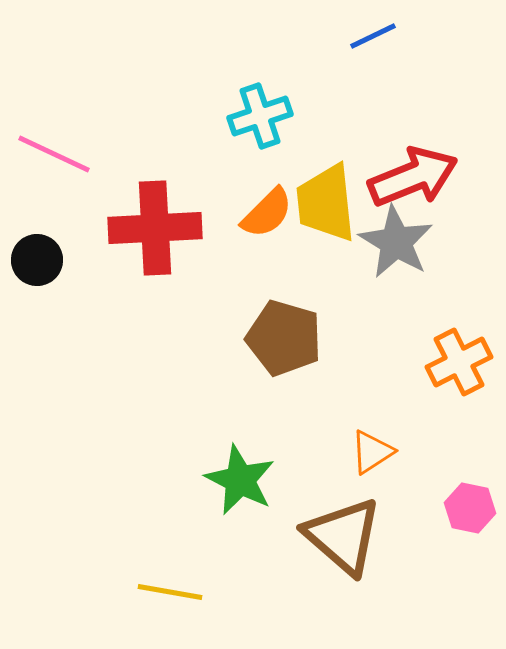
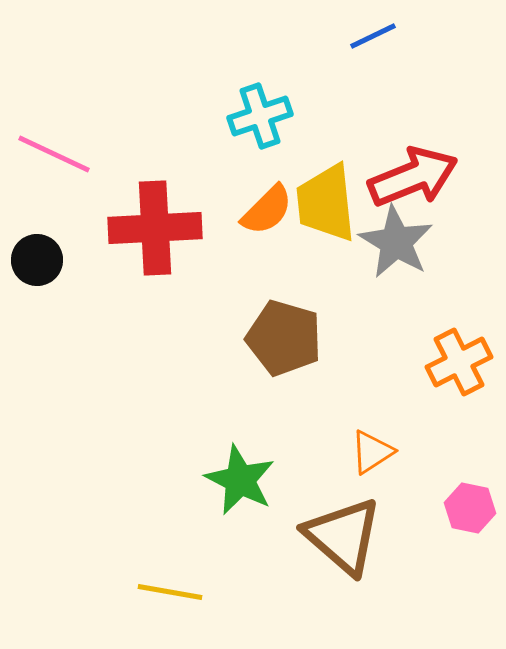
orange semicircle: moved 3 px up
